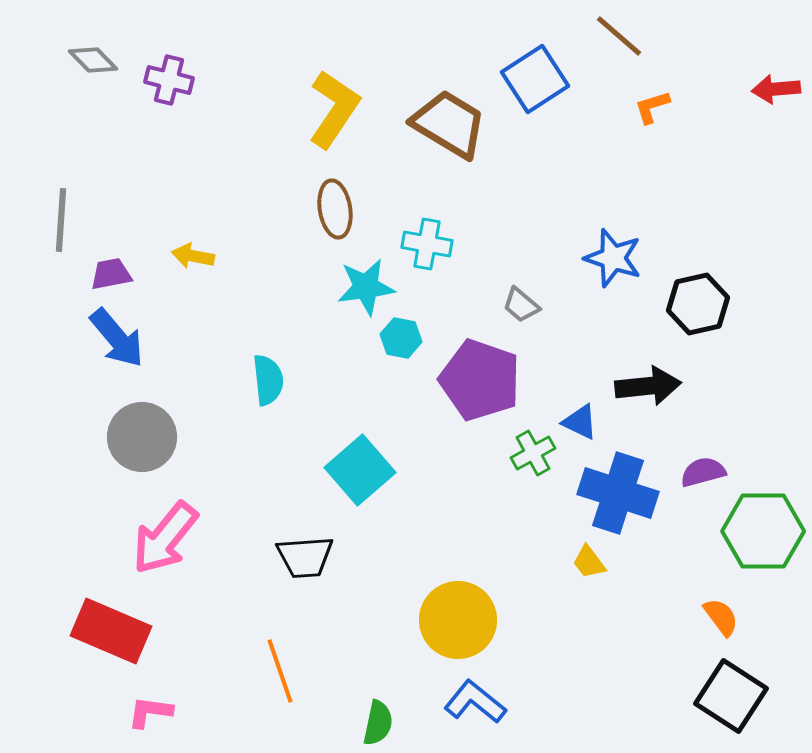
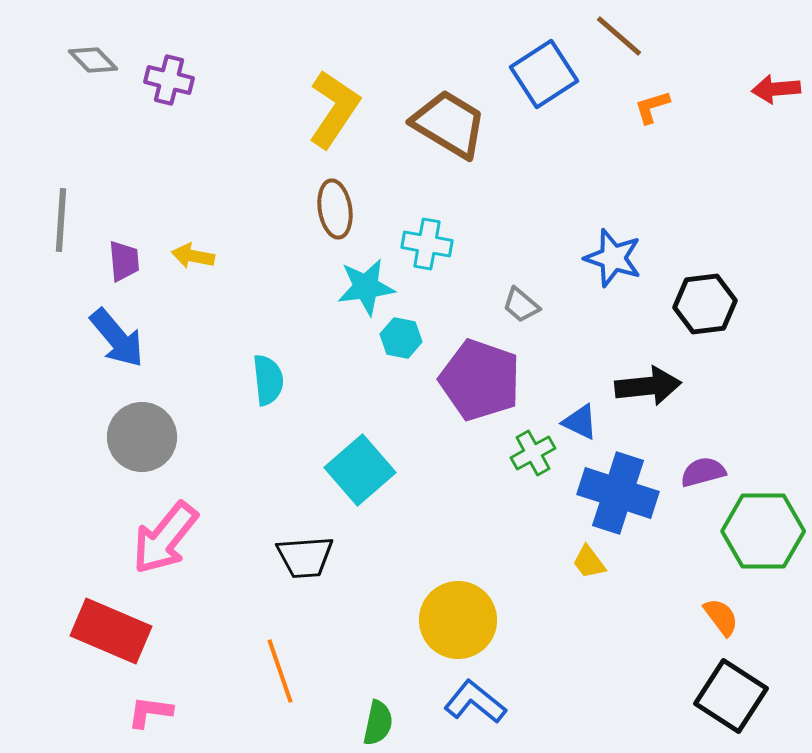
blue square: moved 9 px right, 5 px up
purple trapezoid: moved 13 px right, 13 px up; rotated 96 degrees clockwise
black hexagon: moved 7 px right; rotated 6 degrees clockwise
